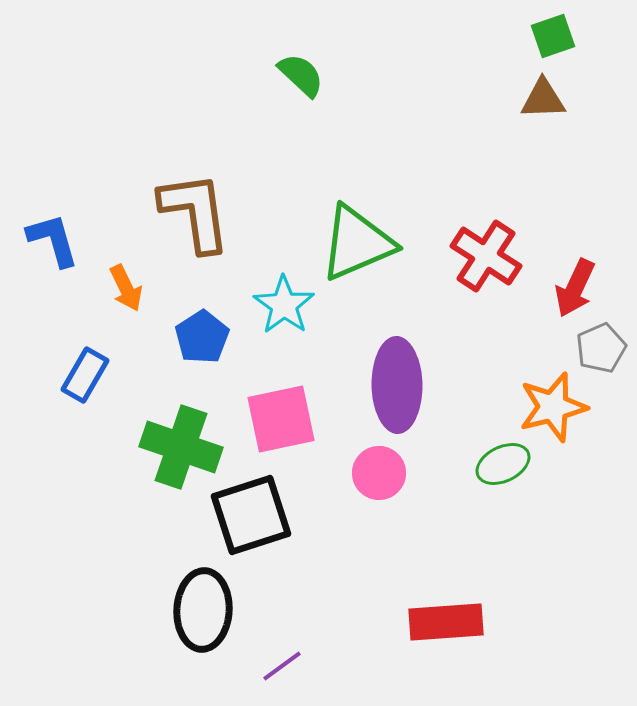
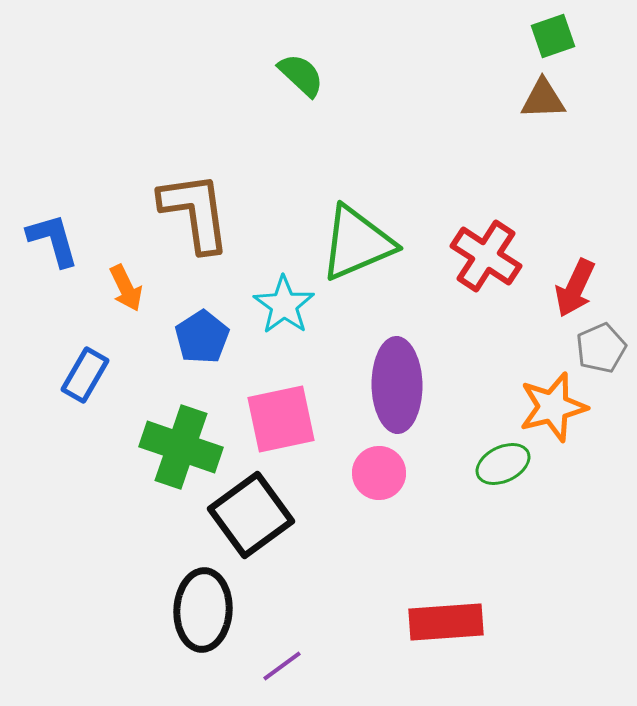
black square: rotated 18 degrees counterclockwise
